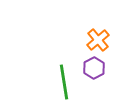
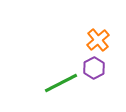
green line: moved 3 px left, 1 px down; rotated 72 degrees clockwise
